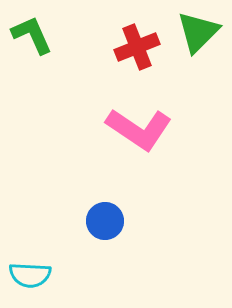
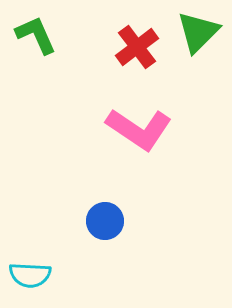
green L-shape: moved 4 px right
red cross: rotated 15 degrees counterclockwise
